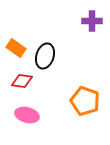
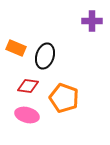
orange rectangle: rotated 12 degrees counterclockwise
red diamond: moved 6 px right, 5 px down
orange pentagon: moved 21 px left, 3 px up
